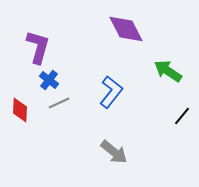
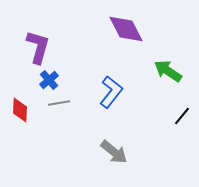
blue cross: rotated 12 degrees clockwise
gray line: rotated 15 degrees clockwise
